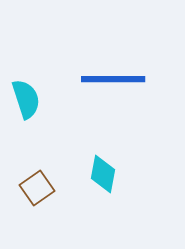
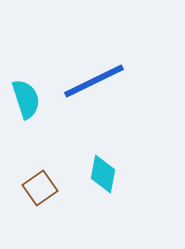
blue line: moved 19 px left, 2 px down; rotated 26 degrees counterclockwise
brown square: moved 3 px right
